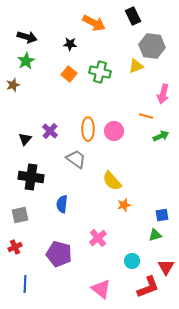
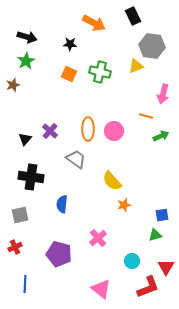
orange square: rotated 14 degrees counterclockwise
